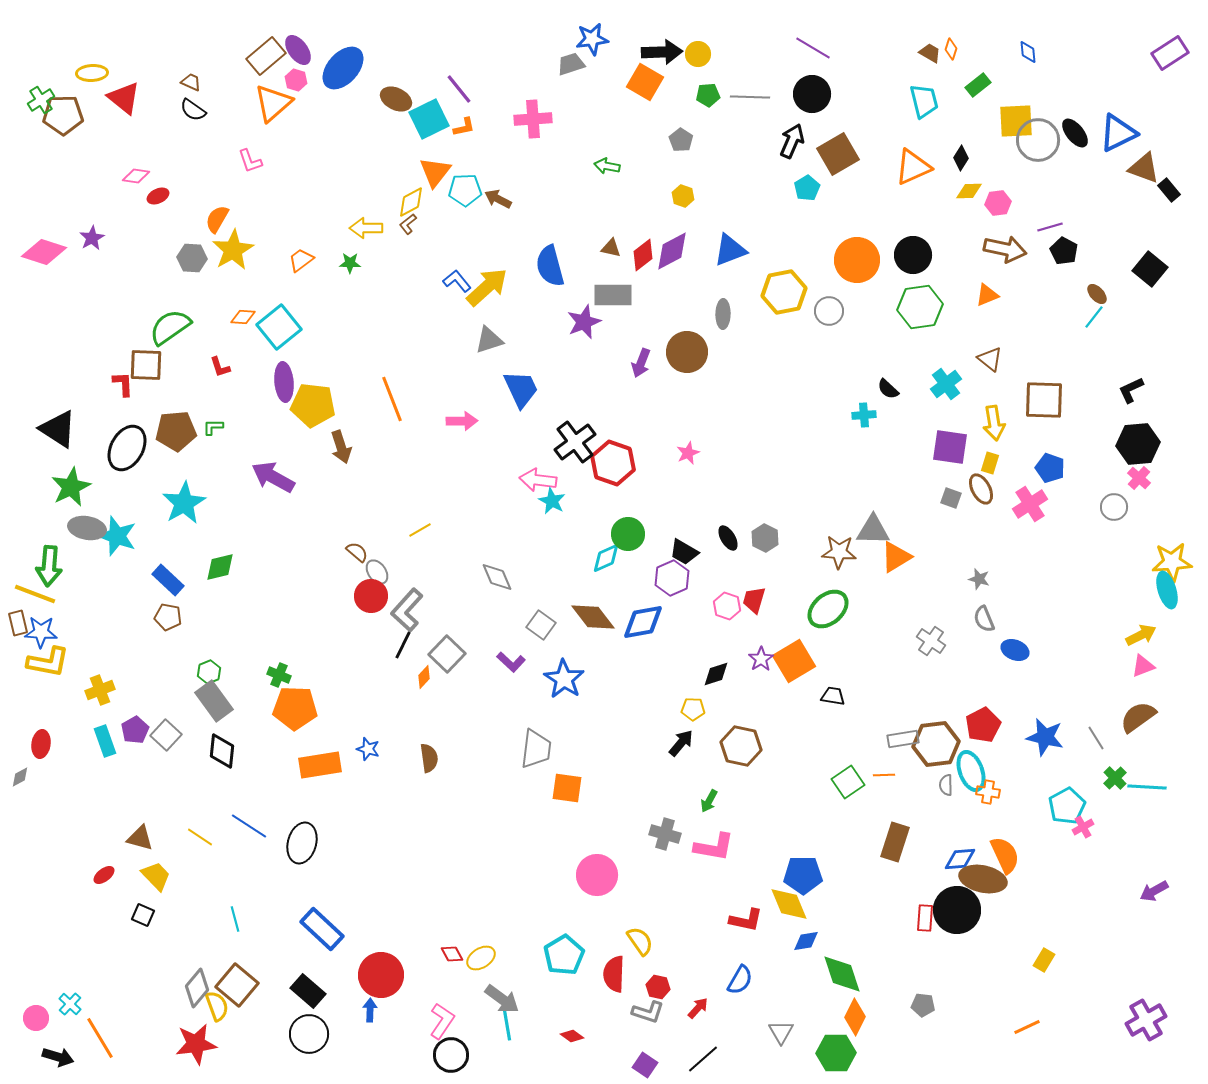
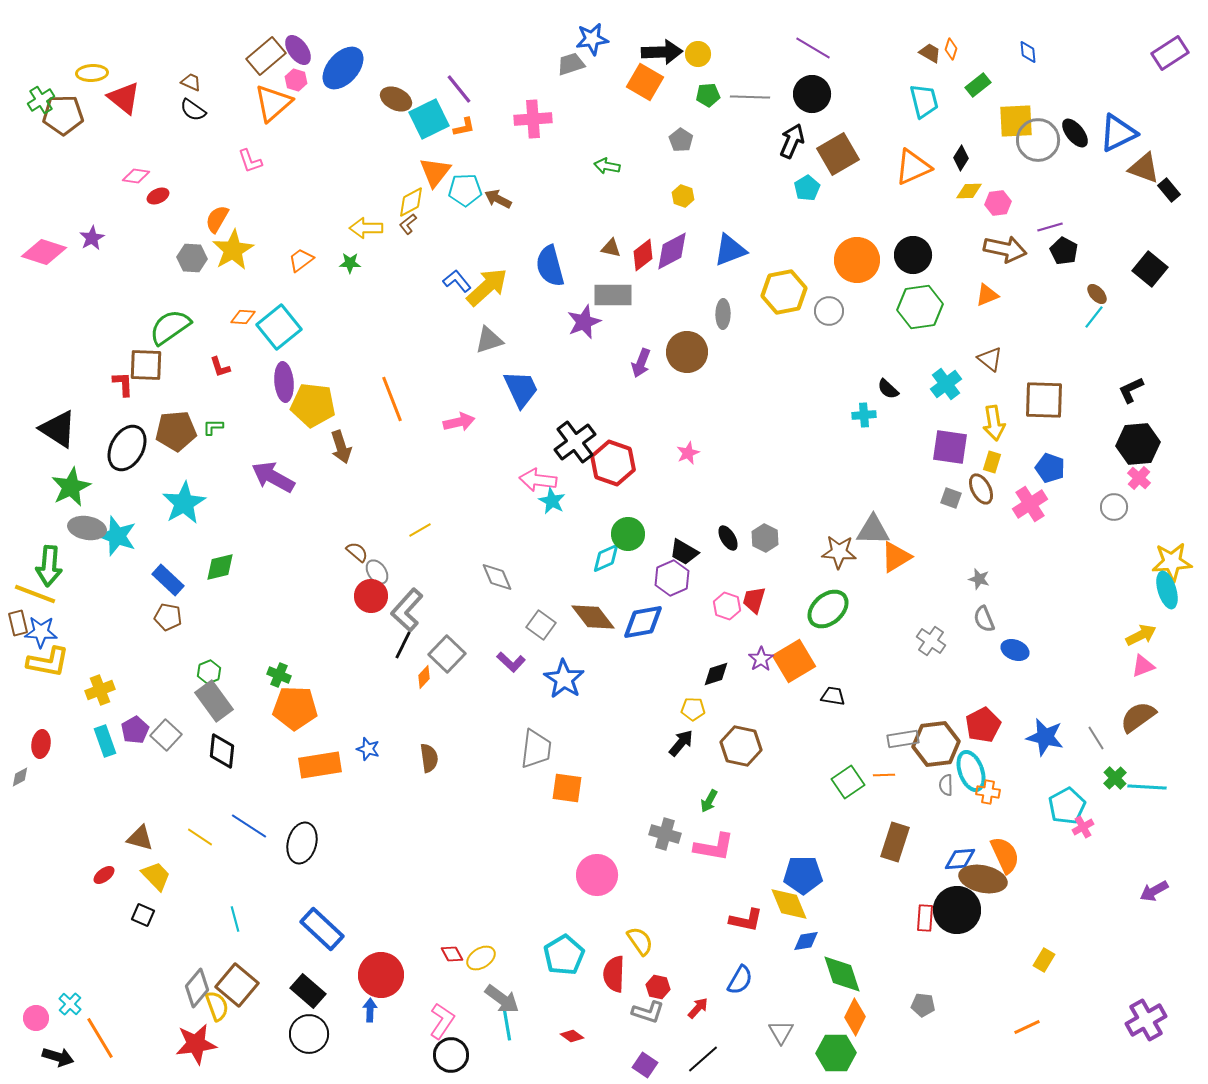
pink arrow at (462, 421): moved 3 px left, 1 px down; rotated 12 degrees counterclockwise
yellow rectangle at (990, 463): moved 2 px right, 1 px up
